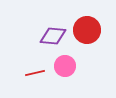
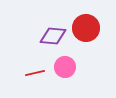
red circle: moved 1 px left, 2 px up
pink circle: moved 1 px down
